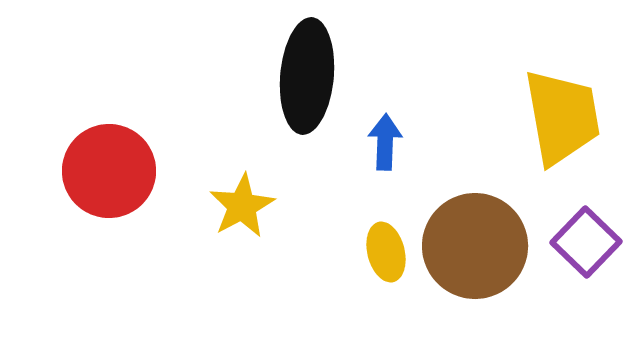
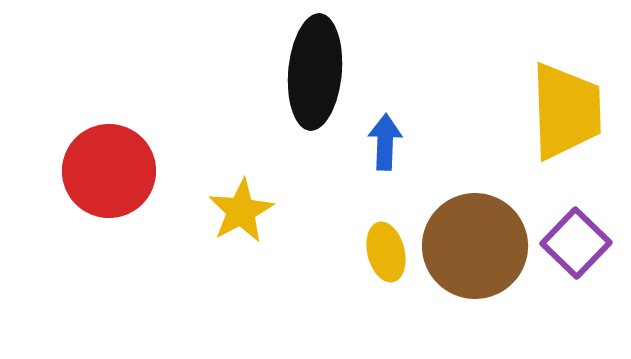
black ellipse: moved 8 px right, 4 px up
yellow trapezoid: moved 4 px right, 6 px up; rotated 8 degrees clockwise
yellow star: moved 1 px left, 5 px down
purple square: moved 10 px left, 1 px down
